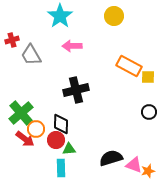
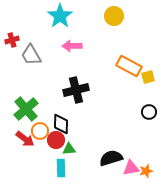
yellow square: rotated 16 degrees counterclockwise
green cross: moved 5 px right, 4 px up
orange circle: moved 4 px right, 2 px down
pink triangle: moved 3 px left, 3 px down; rotated 30 degrees counterclockwise
orange star: moved 2 px left
